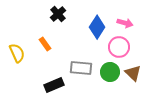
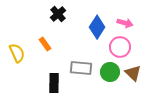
pink circle: moved 1 px right
black rectangle: moved 2 px up; rotated 66 degrees counterclockwise
